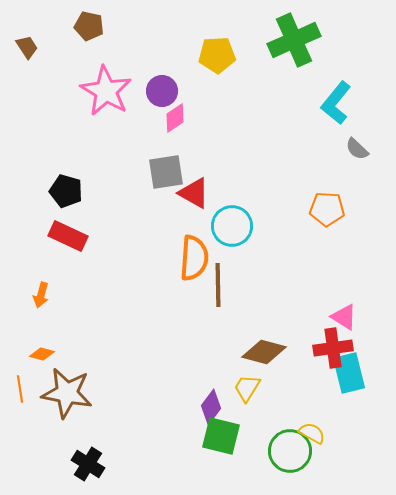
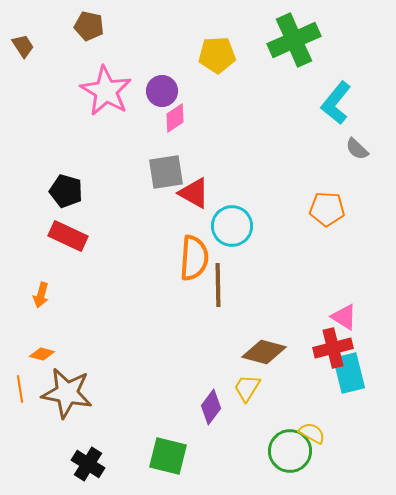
brown trapezoid: moved 4 px left, 1 px up
red cross: rotated 6 degrees counterclockwise
green square: moved 53 px left, 20 px down
